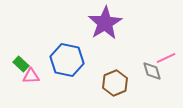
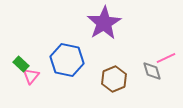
purple star: moved 1 px left
pink triangle: rotated 48 degrees counterclockwise
brown hexagon: moved 1 px left, 4 px up
